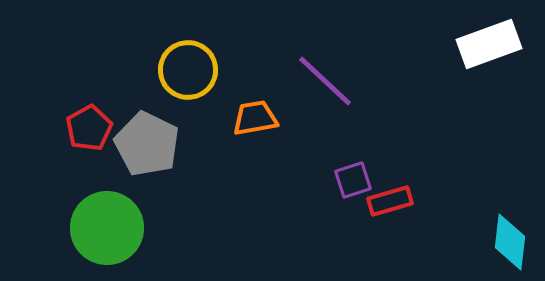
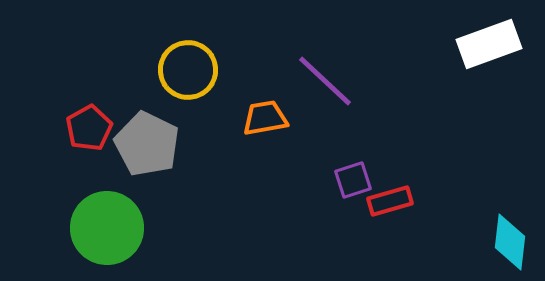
orange trapezoid: moved 10 px right
